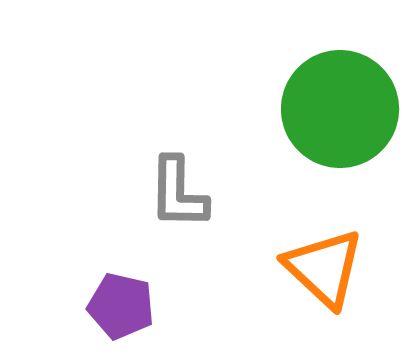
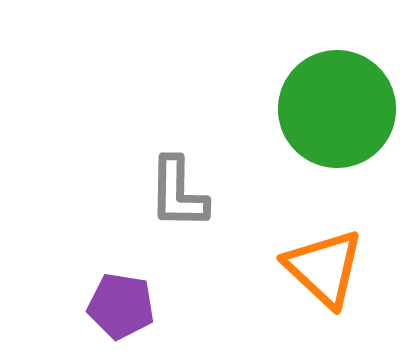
green circle: moved 3 px left
purple pentagon: rotated 4 degrees counterclockwise
